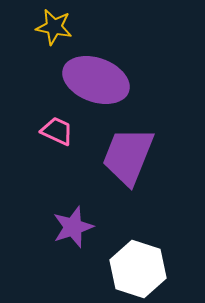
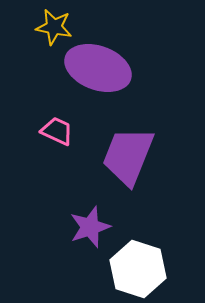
purple ellipse: moved 2 px right, 12 px up
purple star: moved 17 px right
